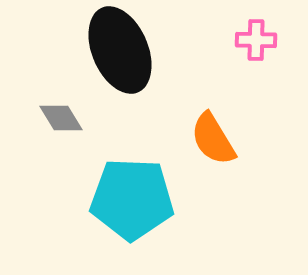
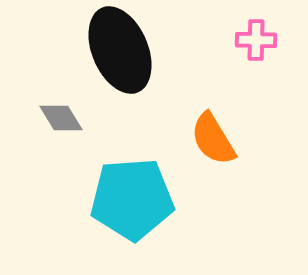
cyan pentagon: rotated 6 degrees counterclockwise
